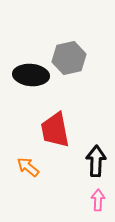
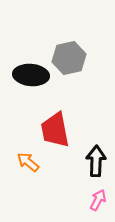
orange arrow: moved 5 px up
pink arrow: rotated 25 degrees clockwise
